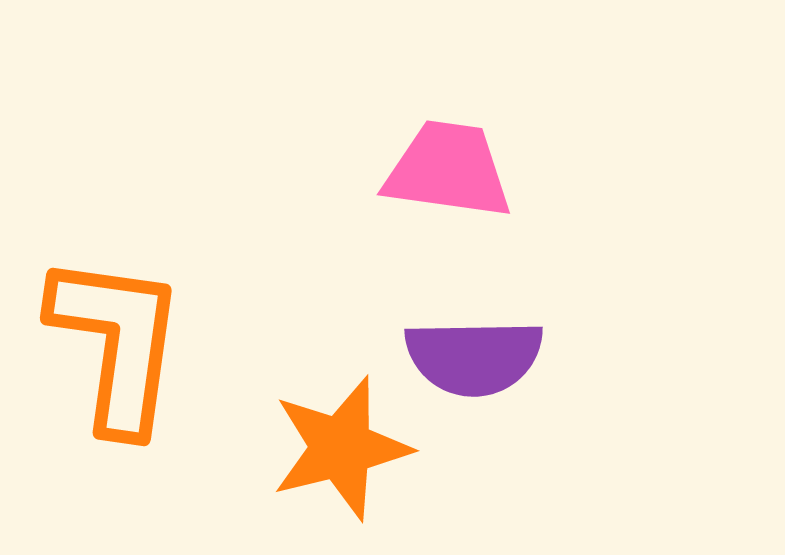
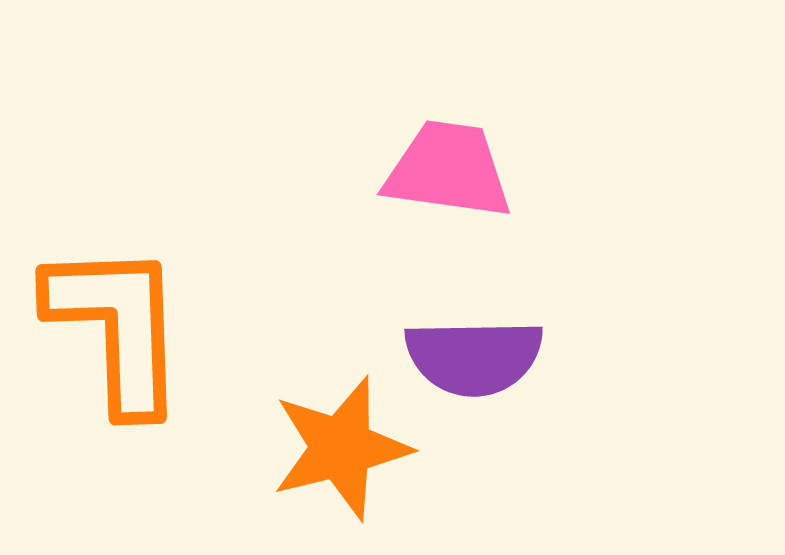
orange L-shape: moved 16 px up; rotated 10 degrees counterclockwise
